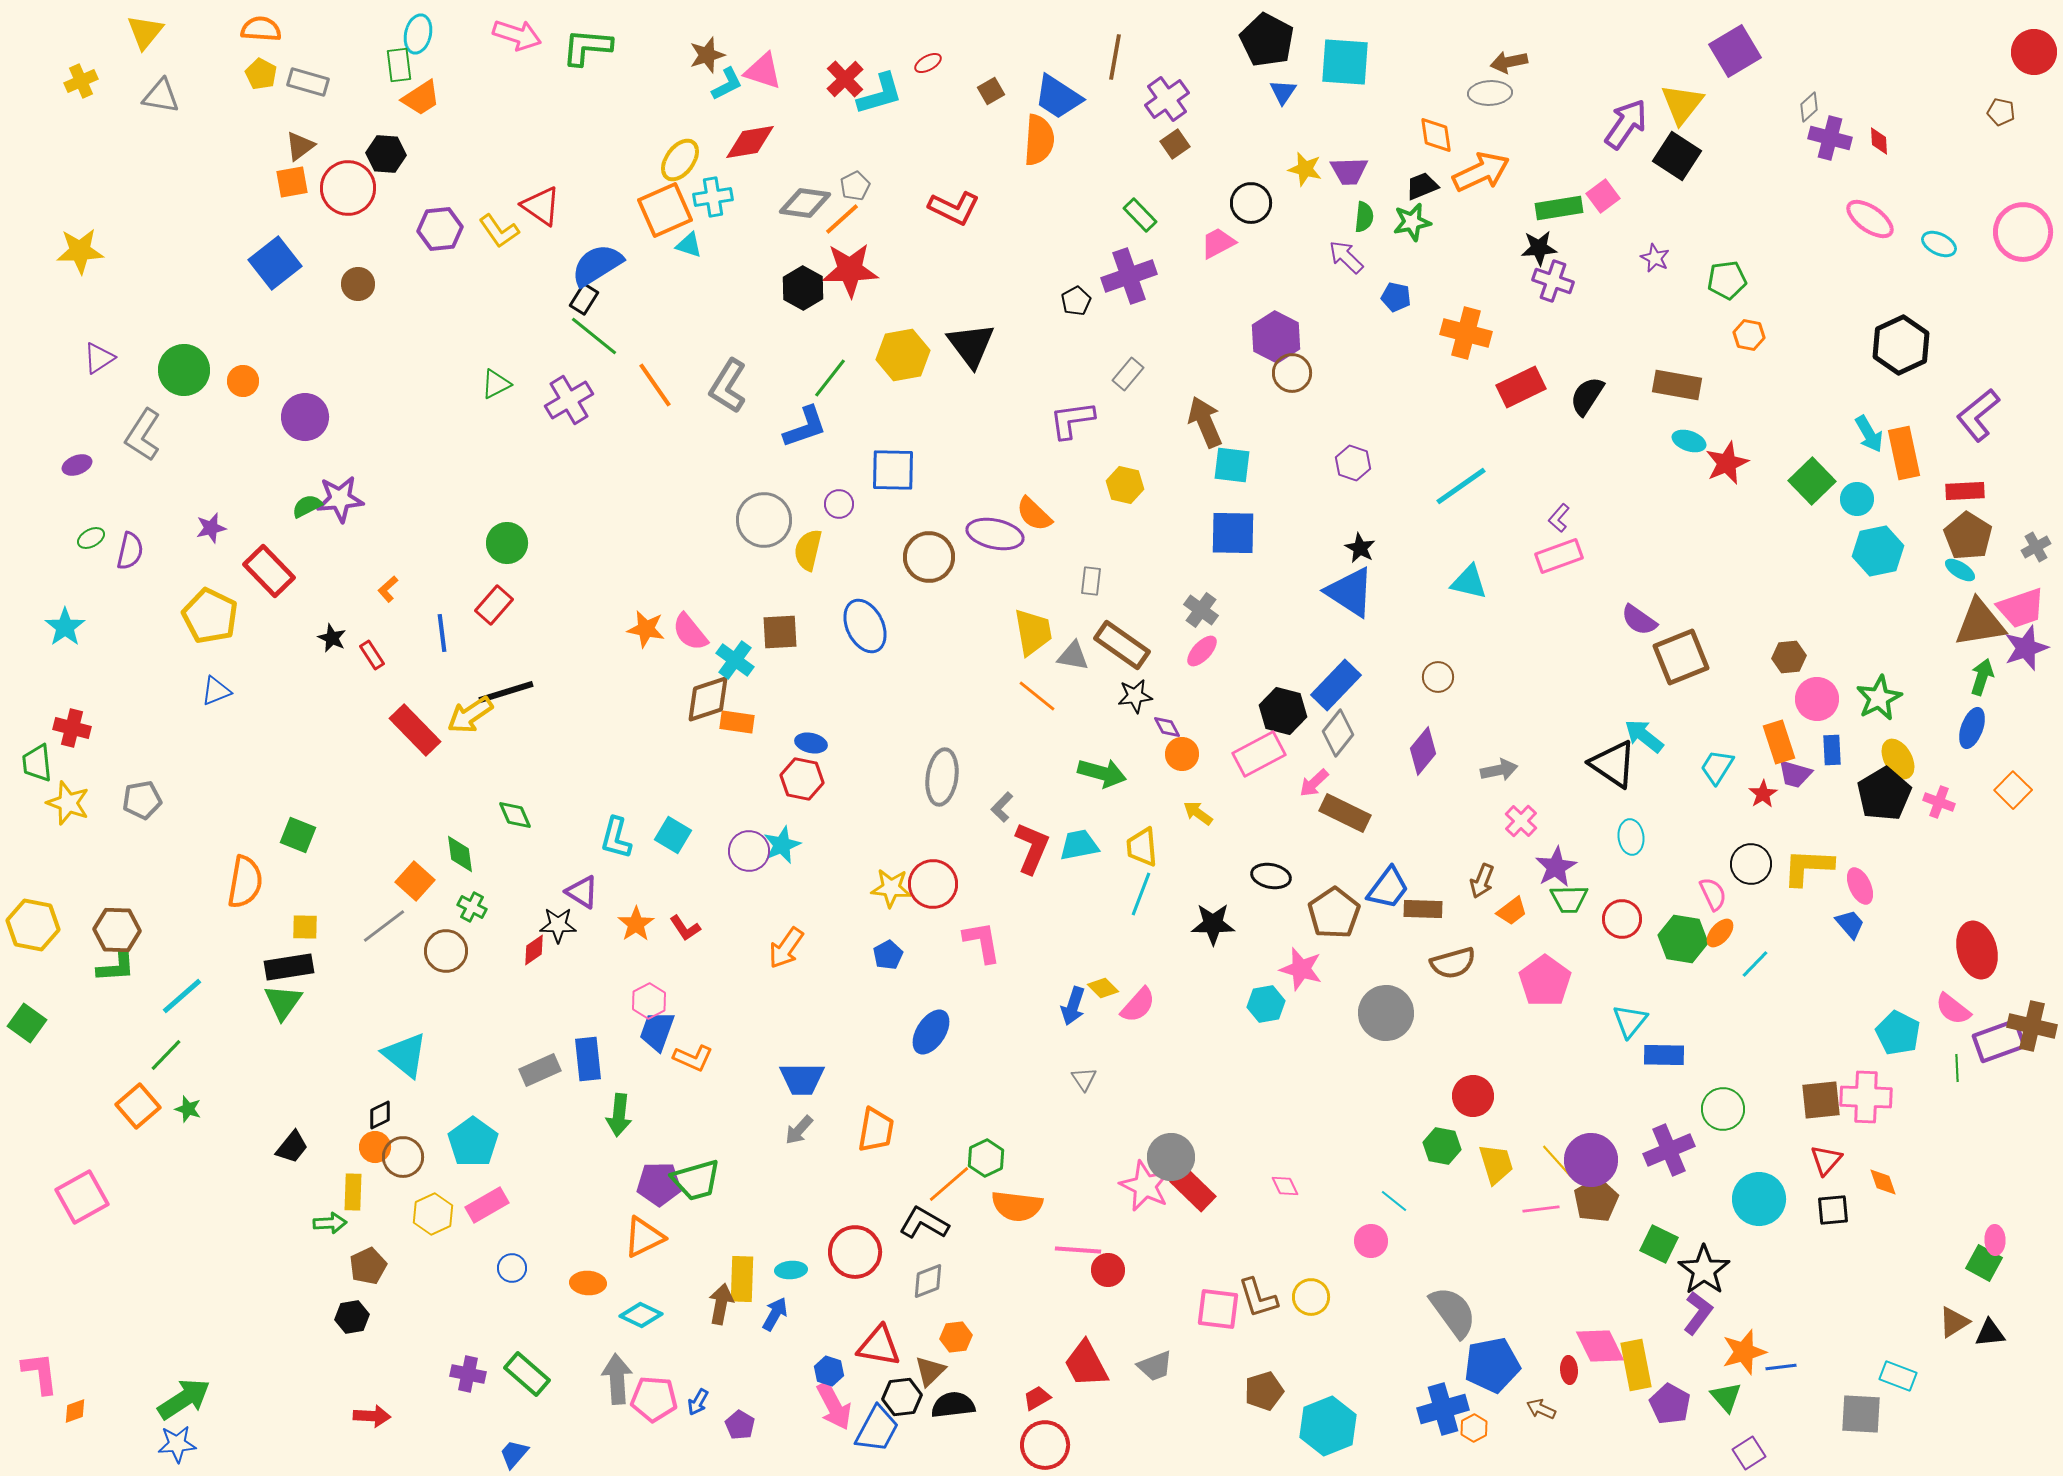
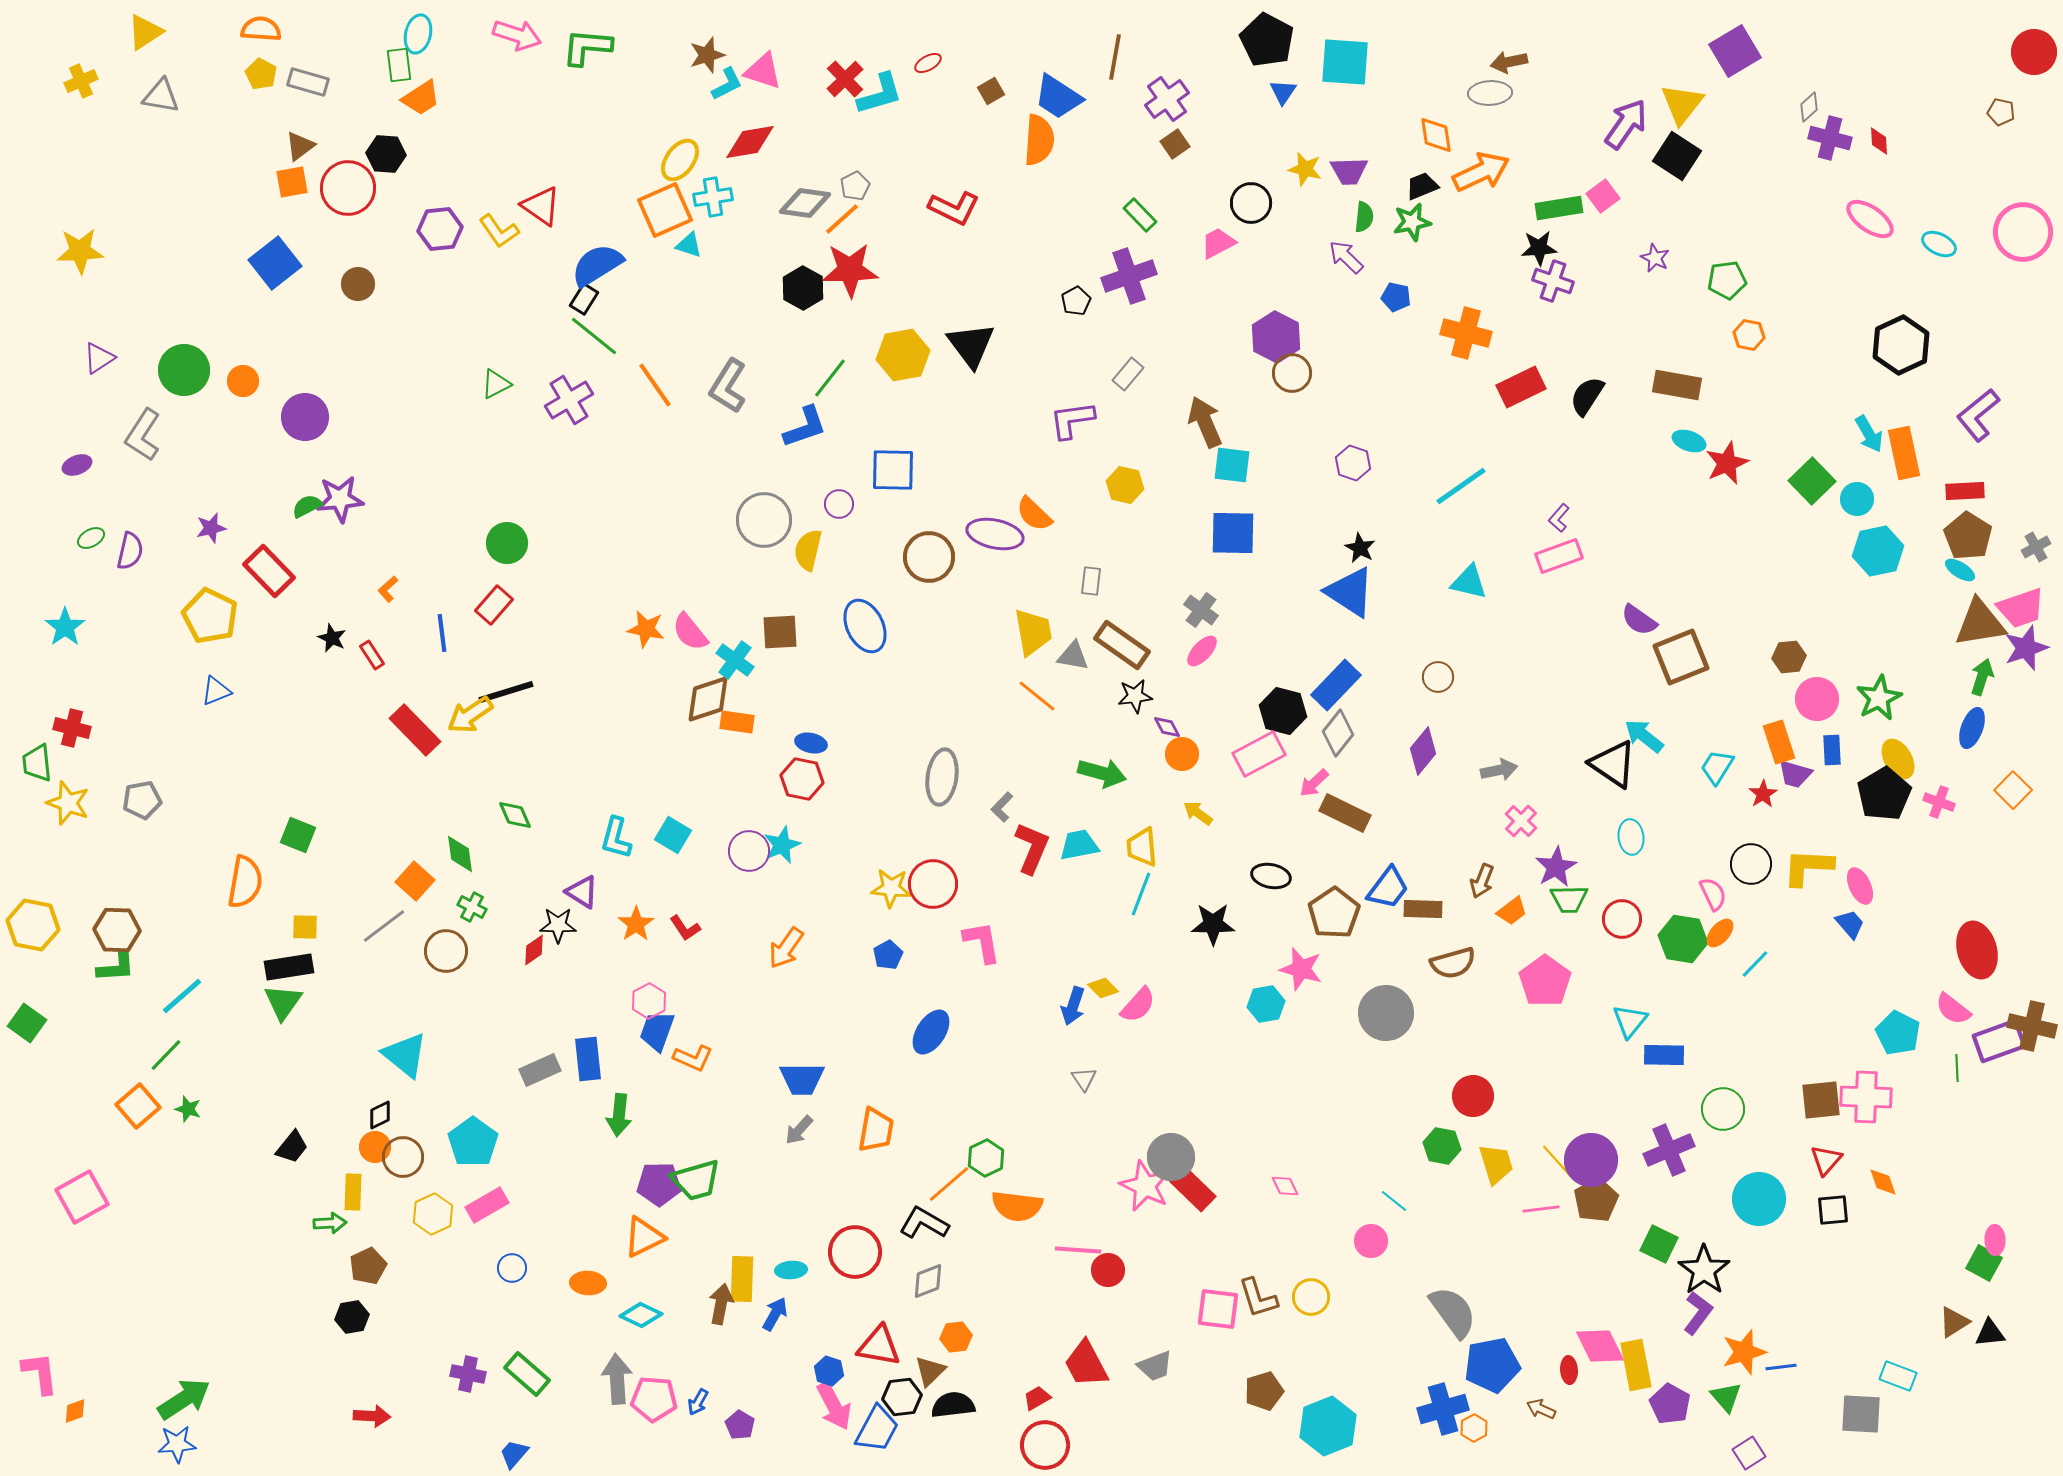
yellow triangle at (145, 32): rotated 18 degrees clockwise
